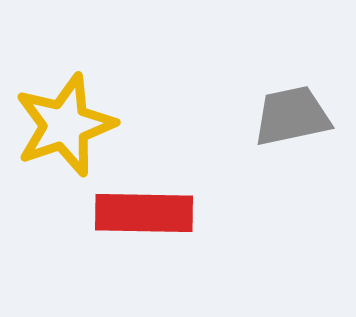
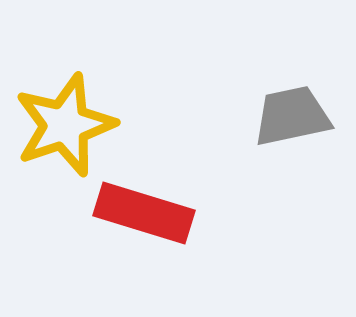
red rectangle: rotated 16 degrees clockwise
